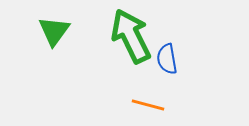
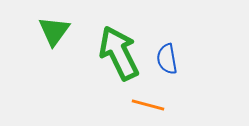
green arrow: moved 12 px left, 17 px down
